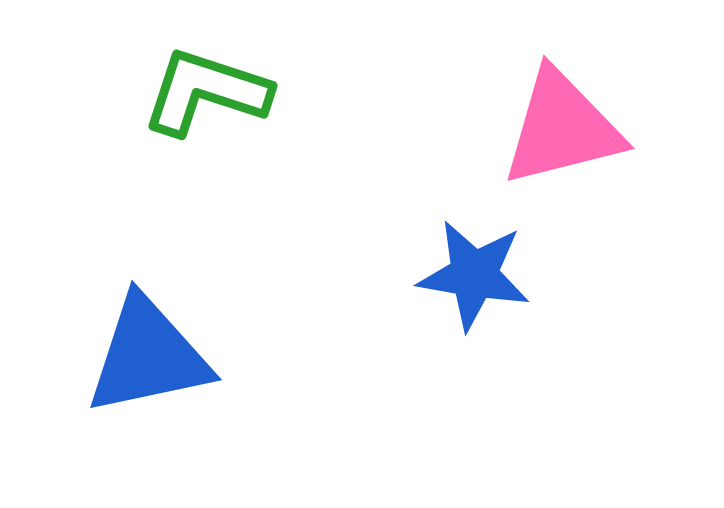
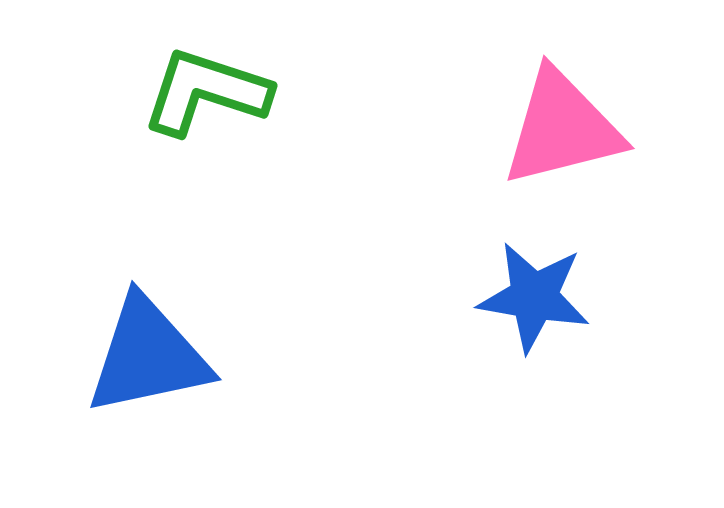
blue star: moved 60 px right, 22 px down
